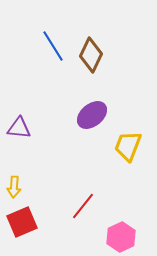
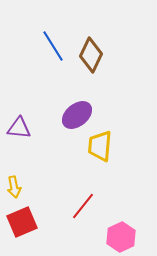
purple ellipse: moved 15 px left
yellow trapezoid: moved 28 px left; rotated 16 degrees counterclockwise
yellow arrow: rotated 15 degrees counterclockwise
